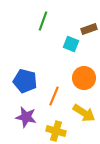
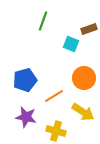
blue pentagon: moved 1 px up; rotated 30 degrees counterclockwise
orange line: rotated 36 degrees clockwise
yellow arrow: moved 1 px left, 1 px up
